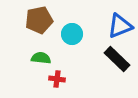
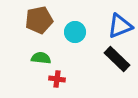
cyan circle: moved 3 px right, 2 px up
